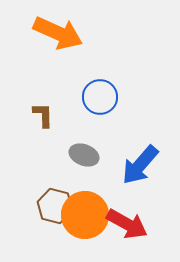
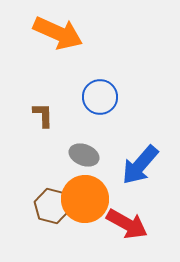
brown hexagon: moved 3 px left
orange circle: moved 16 px up
